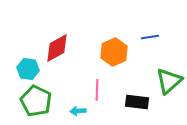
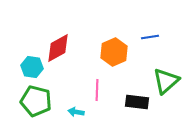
red diamond: moved 1 px right
cyan hexagon: moved 4 px right, 2 px up
green triangle: moved 3 px left
green pentagon: rotated 12 degrees counterclockwise
cyan arrow: moved 2 px left, 1 px down; rotated 14 degrees clockwise
